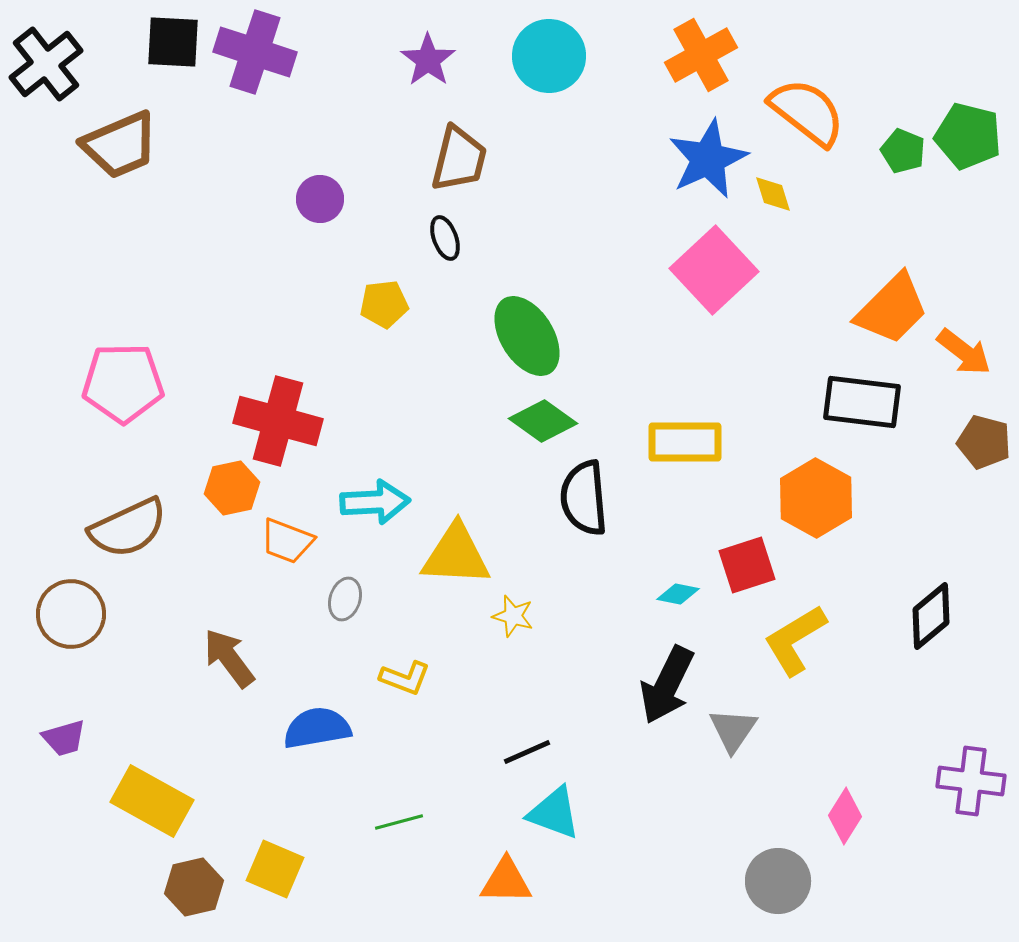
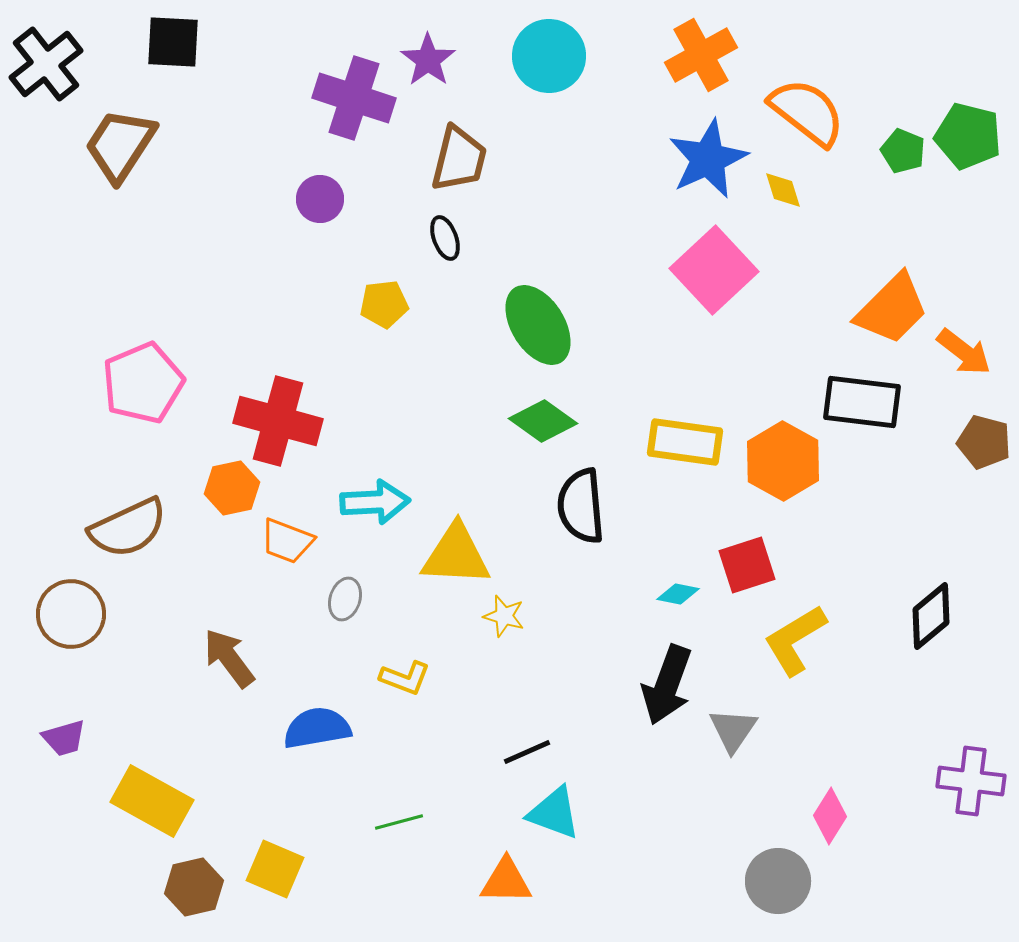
purple cross at (255, 52): moved 99 px right, 46 px down
brown trapezoid at (120, 145): rotated 146 degrees clockwise
yellow diamond at (773, 194): moved 10 px right, 4 px up
green ellipse at (527, 336): moved 11 px right, 11 px up
pink pentagon at (123, 383): moved 20 px right; rotated 22 degrees counterclockwise
yellow rectangle at (685, 442): rotated 8 degrees clockwise
black semicircle at (584, 498): moved 3 px left, 8 px down
orange hexagon at (816, 498): moved 33 px left, 37 px up
yellow star at (513, 616): moved 9 px left
black arrow at (667, 685): rotated 6 degrees counterclockwise
pink diamond at (845, 816): moved 15 px left
